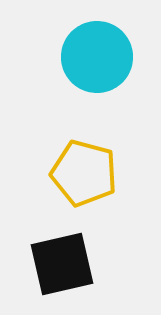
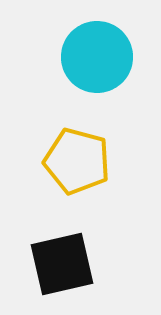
yellow pentagon: moved 7 px left, 12 px up
